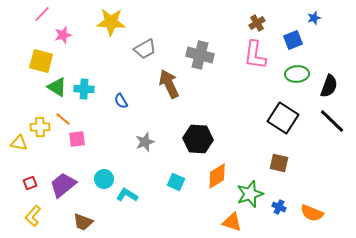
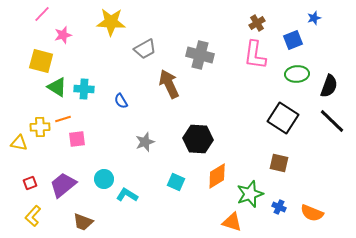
orange line: rotated 56 degrees counterclockwise
